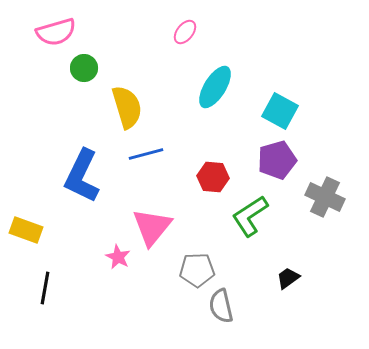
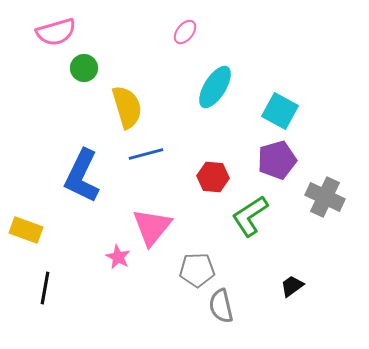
black trapezoid: moved 4 px right, 8 px down
